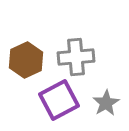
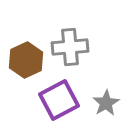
gray cross: moved 6 px left, 10 px up
